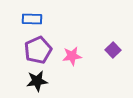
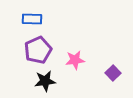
purple square: moved 23 px down
pink star: moved 3 px right, 4 px down
black star: moved 8 px right
